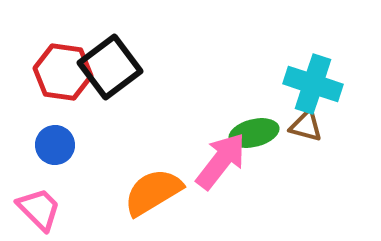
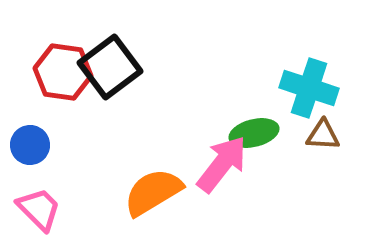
cyan cross: moved 4 px left, 4 px down
brown triangle: moved 17 px right, 9 px down; rotated 12 degrees counterclockwise
blue circle: moved 25 px left
pink arrow: moved 1 px right, 3 px down
